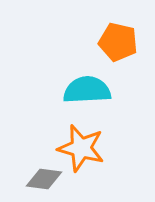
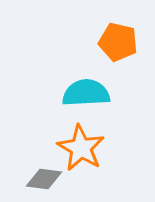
cyan semicircle: moved 1 px left, 3 px down
orange star: rotated 15 degrees clockwise
